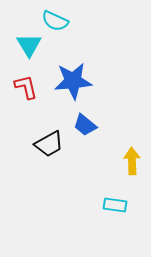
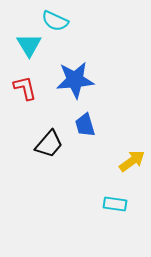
blue star: moved 2 px right, 1 px up
red L-shape: moved 1 px left, 1 px down
blue trapezoid: rotated 35 degrees clockwise
black trapezoid: rotated 20 degrees counterclockwise
yellow arrow: rotated 56 degrees clockwise
cyan rectangle: moved 1 px up
